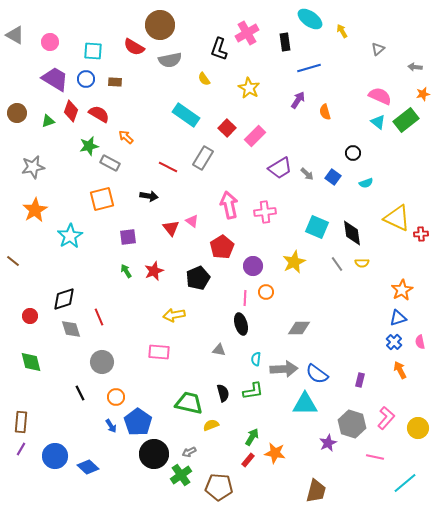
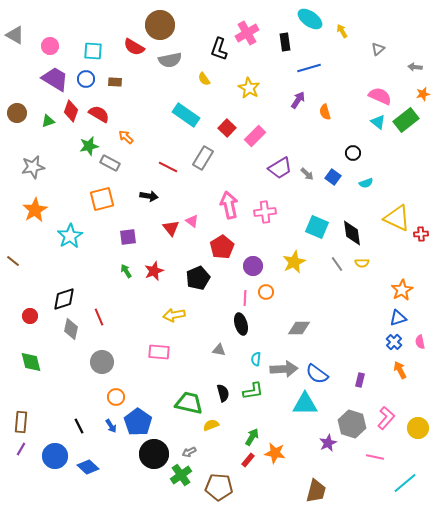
pink circle at (50, 42): moved 4 px down
gray diamond at (71, 329): rotated 30 degrees clockwise
black line at (80, 393): moved 1 px left, 33 px down
